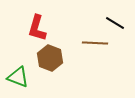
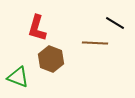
brown hexagon: moved 1 px right, 1 px down
